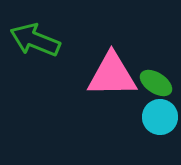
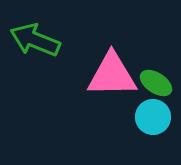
cyan circle: moved 7 px left
